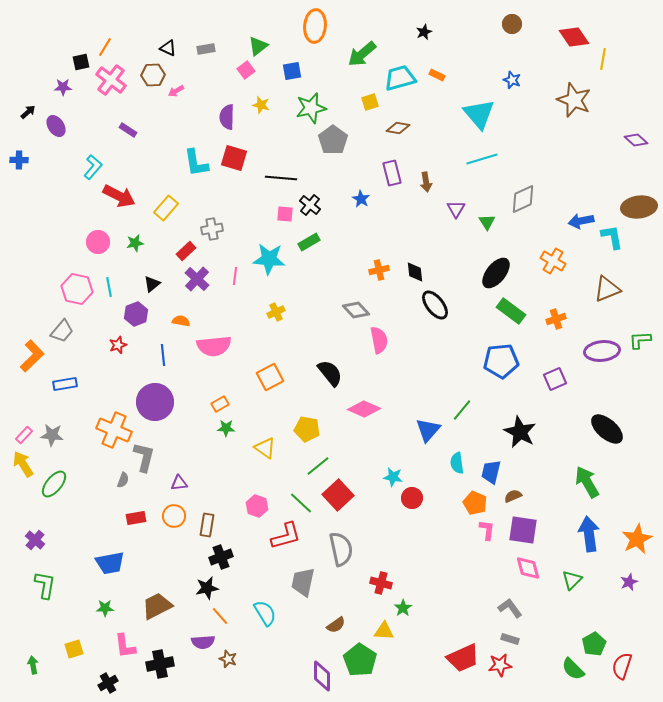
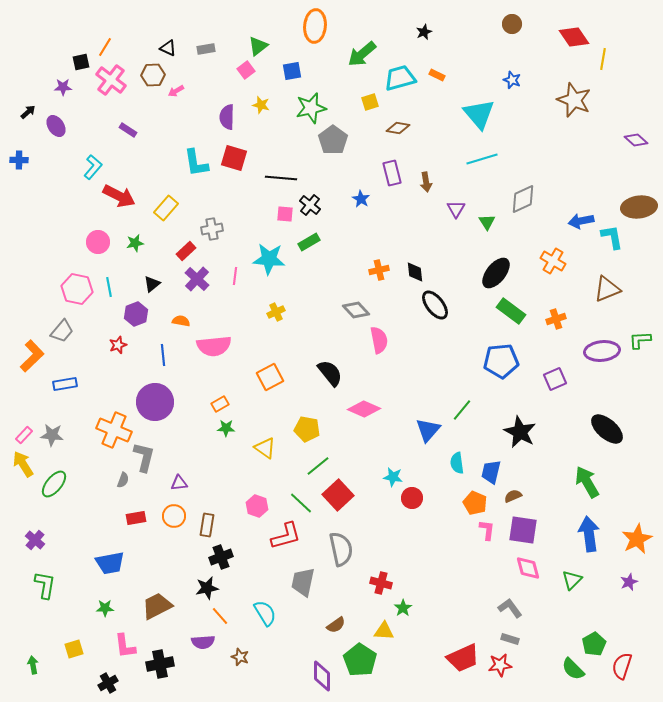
brown star at (228, 659): moved 12 px right, 2 px up
